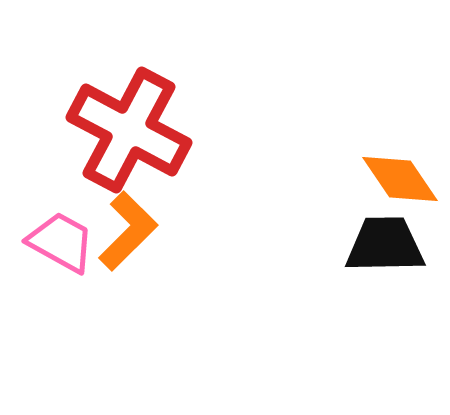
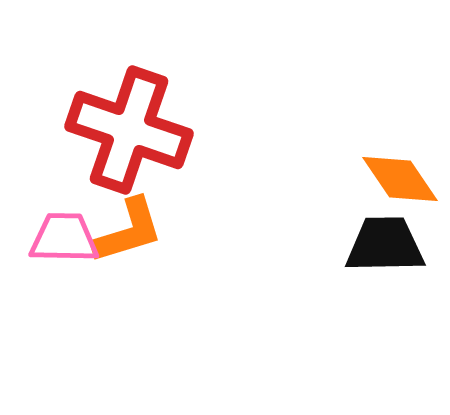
red cross: rotated 9 degrees counterclockwise
orange L-shape: rotated 28 degrees clockwise
pink trapezoid: moved 3 px right, 4 px up; rotated 28 degrees counterclockwise
